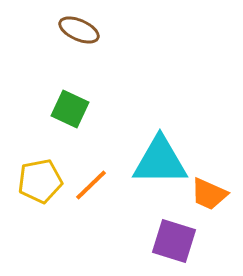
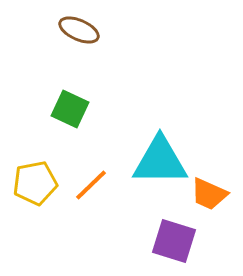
yellow pentagon: moved 5 px left, 2 px down
